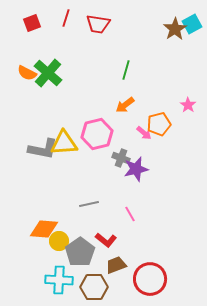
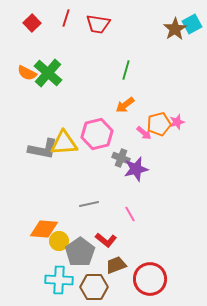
red square: rotated 24 degrees counterclockwise
pink star: moved 11 px left, 17 px down; rotated 21 degrees clockwise
